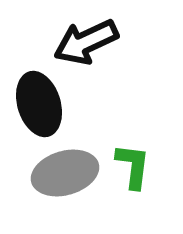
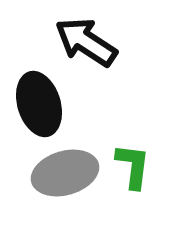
black arrow: rotated 58 degrees clockwise
